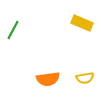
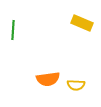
green line: rotated 24 degrees counterclockwise
yellow semicircle: moved 9 px left, 7 px down; rotated 12 degrees clockwise
